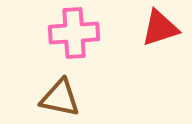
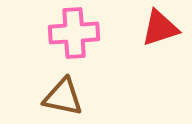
brown triangle: moved 3 px right, 1 px up
